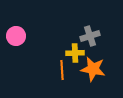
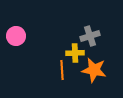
orange star: moved 1 px right, 1 px down
